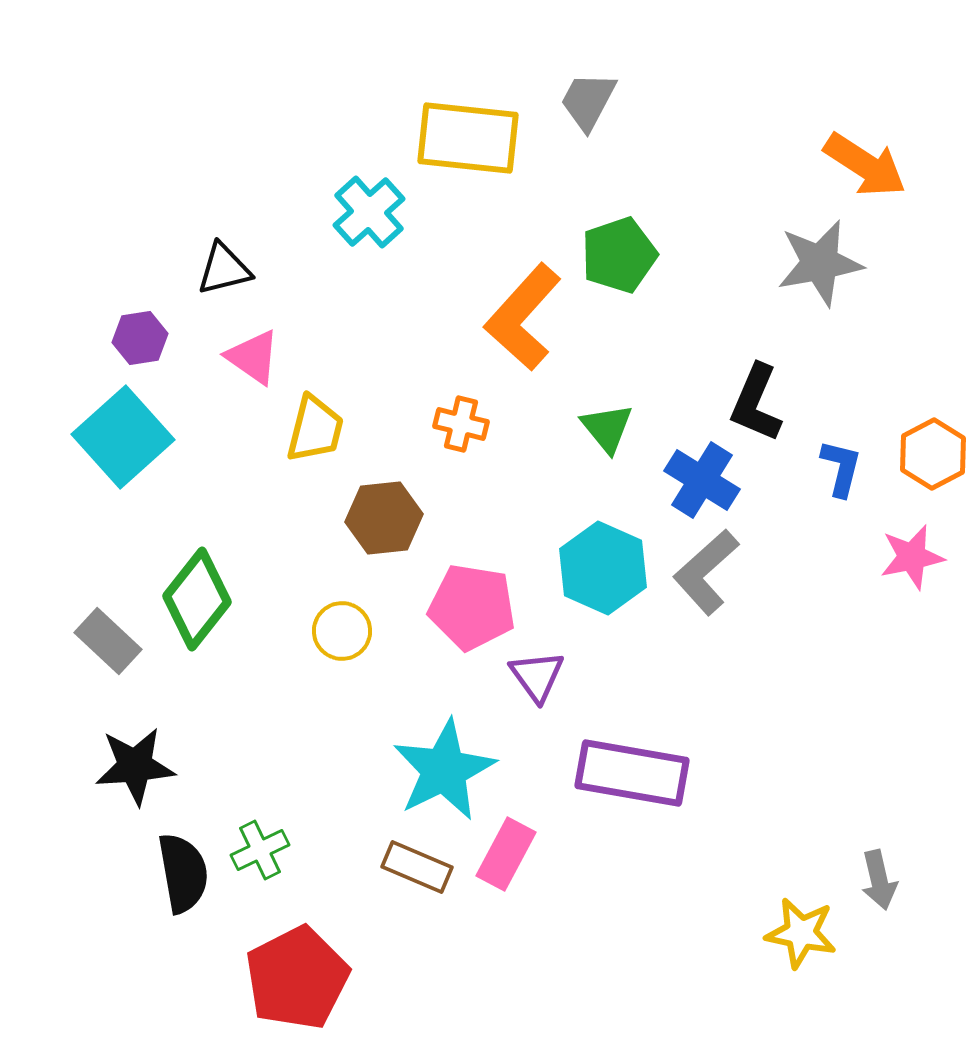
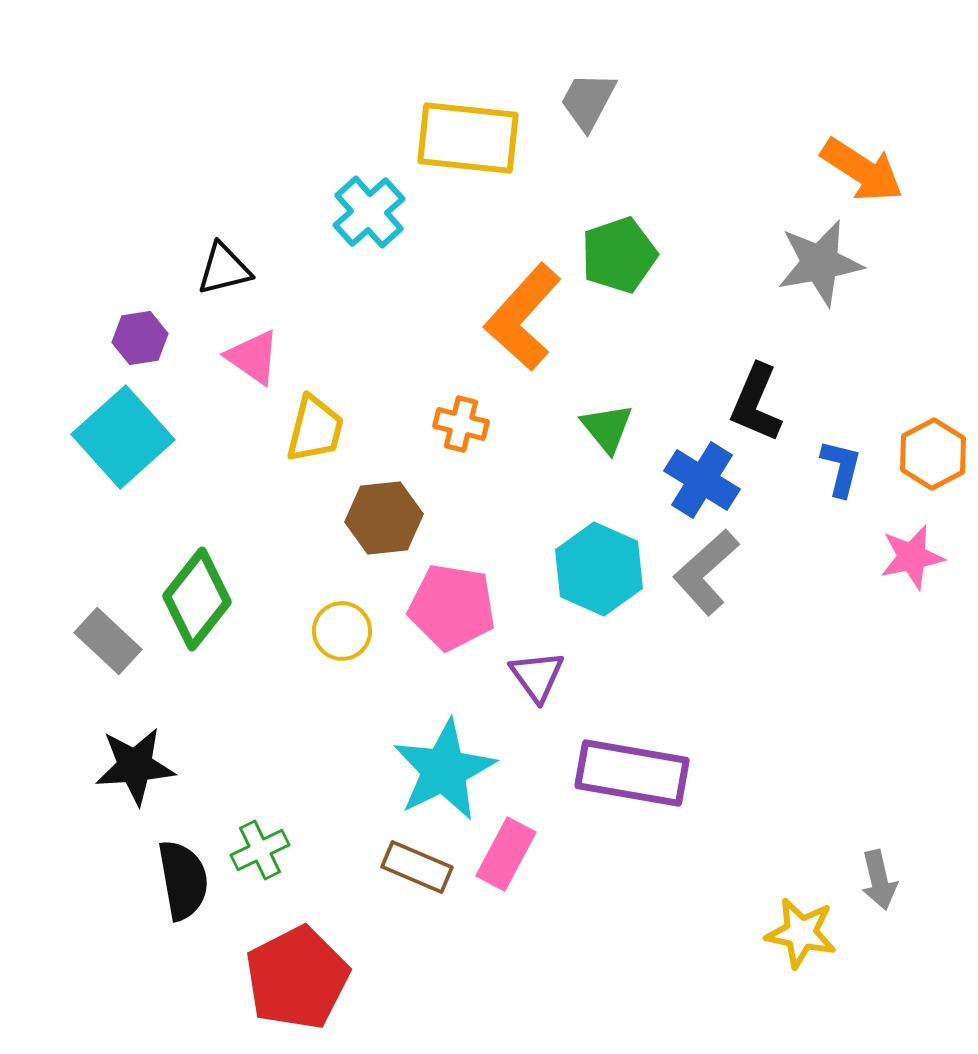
orange arrow: moved 3 px left, 5 px down
cyan hexagon: moved 4 px left, 1 px down
pink pentagon: moved 20 px left
black semicircle: moved 7 px down
